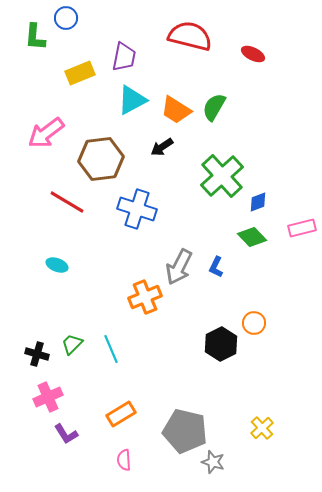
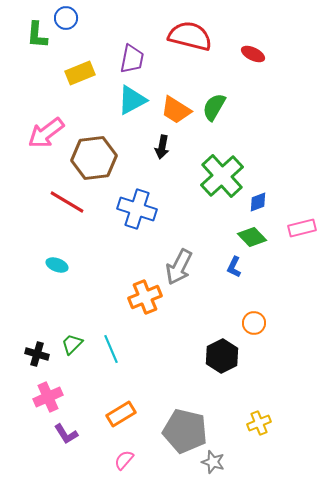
green L-shape: moved 2 px right, 2 px up
purple trapezoid: moved 8 px right, 2 px down
black arrow: rotated 45 degrees counterclockwise
brown hexagon: moved 7 px left, 1 px up
blue L-shape: moved 18 px right
black hexagon: moved 1 px right, 12 px down
yellow cross: moved 3 px left, 5 px up; rotated 20 degrees clockwise
pink semicircle: rotated 45 degrees clockwise
